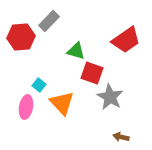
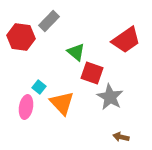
red hexagon: rotated 12 degrees clockwise
green triangle: moved 1 px down; rotated 24 degrees clockwise
cyan square: moved 2 px down
